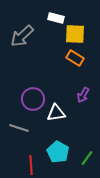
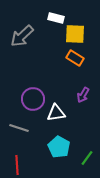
cyan pentagon: moved 1 px right, 5 px up
red line: moved 14 px left
